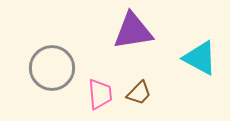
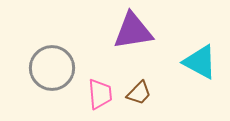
cyan triangle: moved 4 px down
